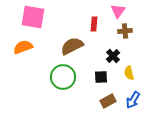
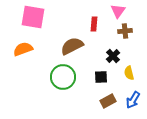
orange semicircle: moved 2 px down
